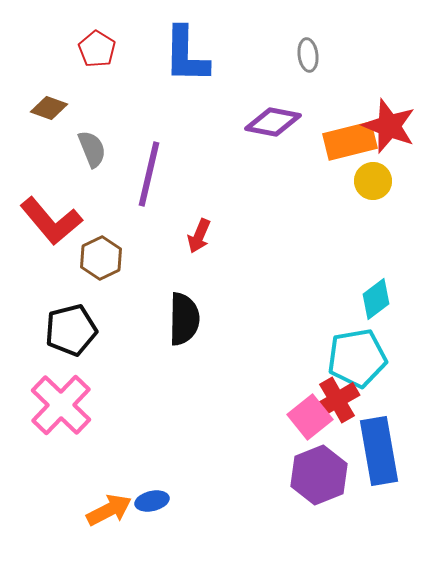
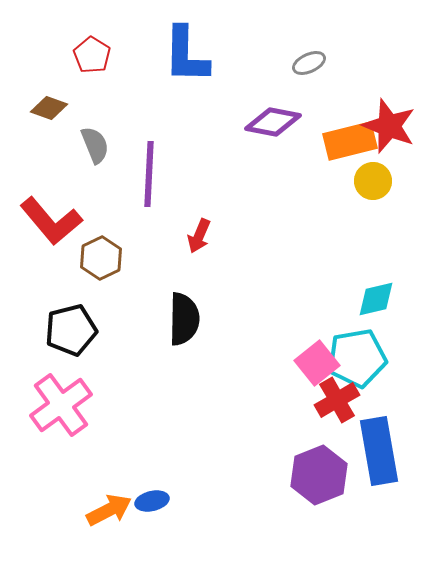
red pentagon: moved 5 px left, 6 px down
gray ellipse: moved 1 px right, 8 px down; rotated 72 degrees clockwise
gray semicircle: moved 3 px right, 4 px up
purple line: rotated 10 degrees counterclockwise
cyan diamond: rotated 24 degrees clockwise
pink cross: rotated 10 degrees clockwise
pink square: moved 7 px right, 54 px up
